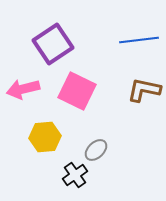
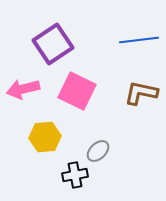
brown L-shape: moved 3 px left, 3 px down
gray ellipse: moved 2 px right, 1 px down
black cross: rotated 25 degrees clockwise
